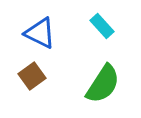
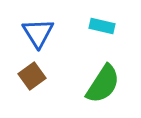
cyan rectangle: rotated 35 degrees counterclockwise
blue triangle: moved 2 px left; rotated 32 degrees clockwise
